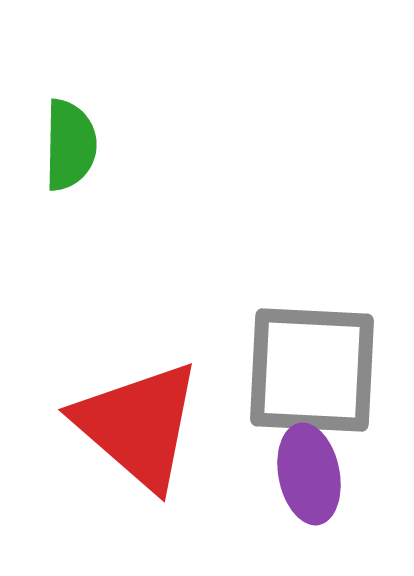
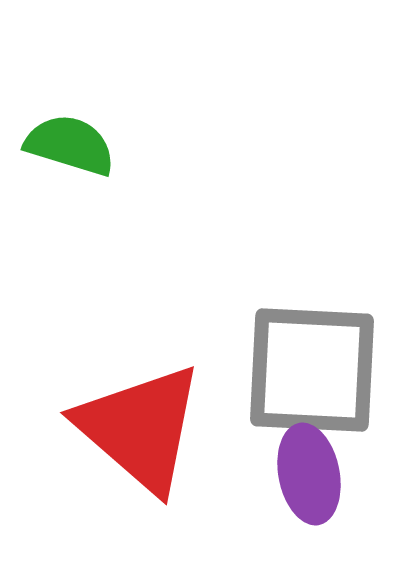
green semicircle: rotated 74 degrees counterclockwise
red triangle: moved 2 px right, 3 px down
